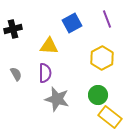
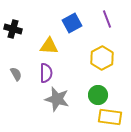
black cross: rotated 30 degrees clockwise
purple semicircle: moved 1 px right
yellow rectangle: rotated 30 degrees counterclockwise
